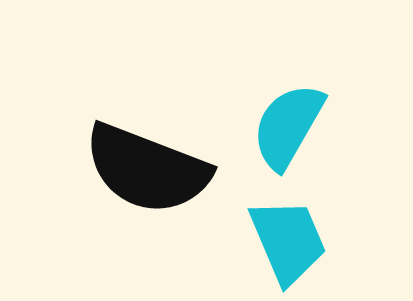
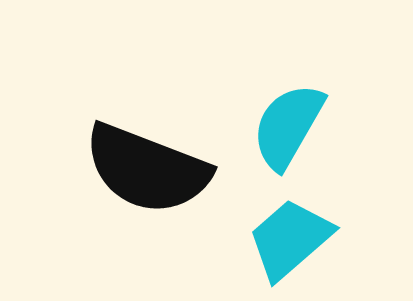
cyan trapezoid: moved 2 px right, 2 px up; rotated 108 degrees counterclockwise
